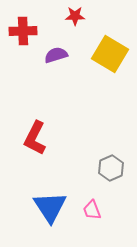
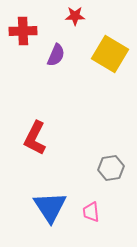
purple semicircle: rotated 130 degrees clockwise
gray hexagon: rotated 15 degrees clockwise
pink trapezoid: moved 1 px left, 2 px down; rotated 15 degrees clockwise
